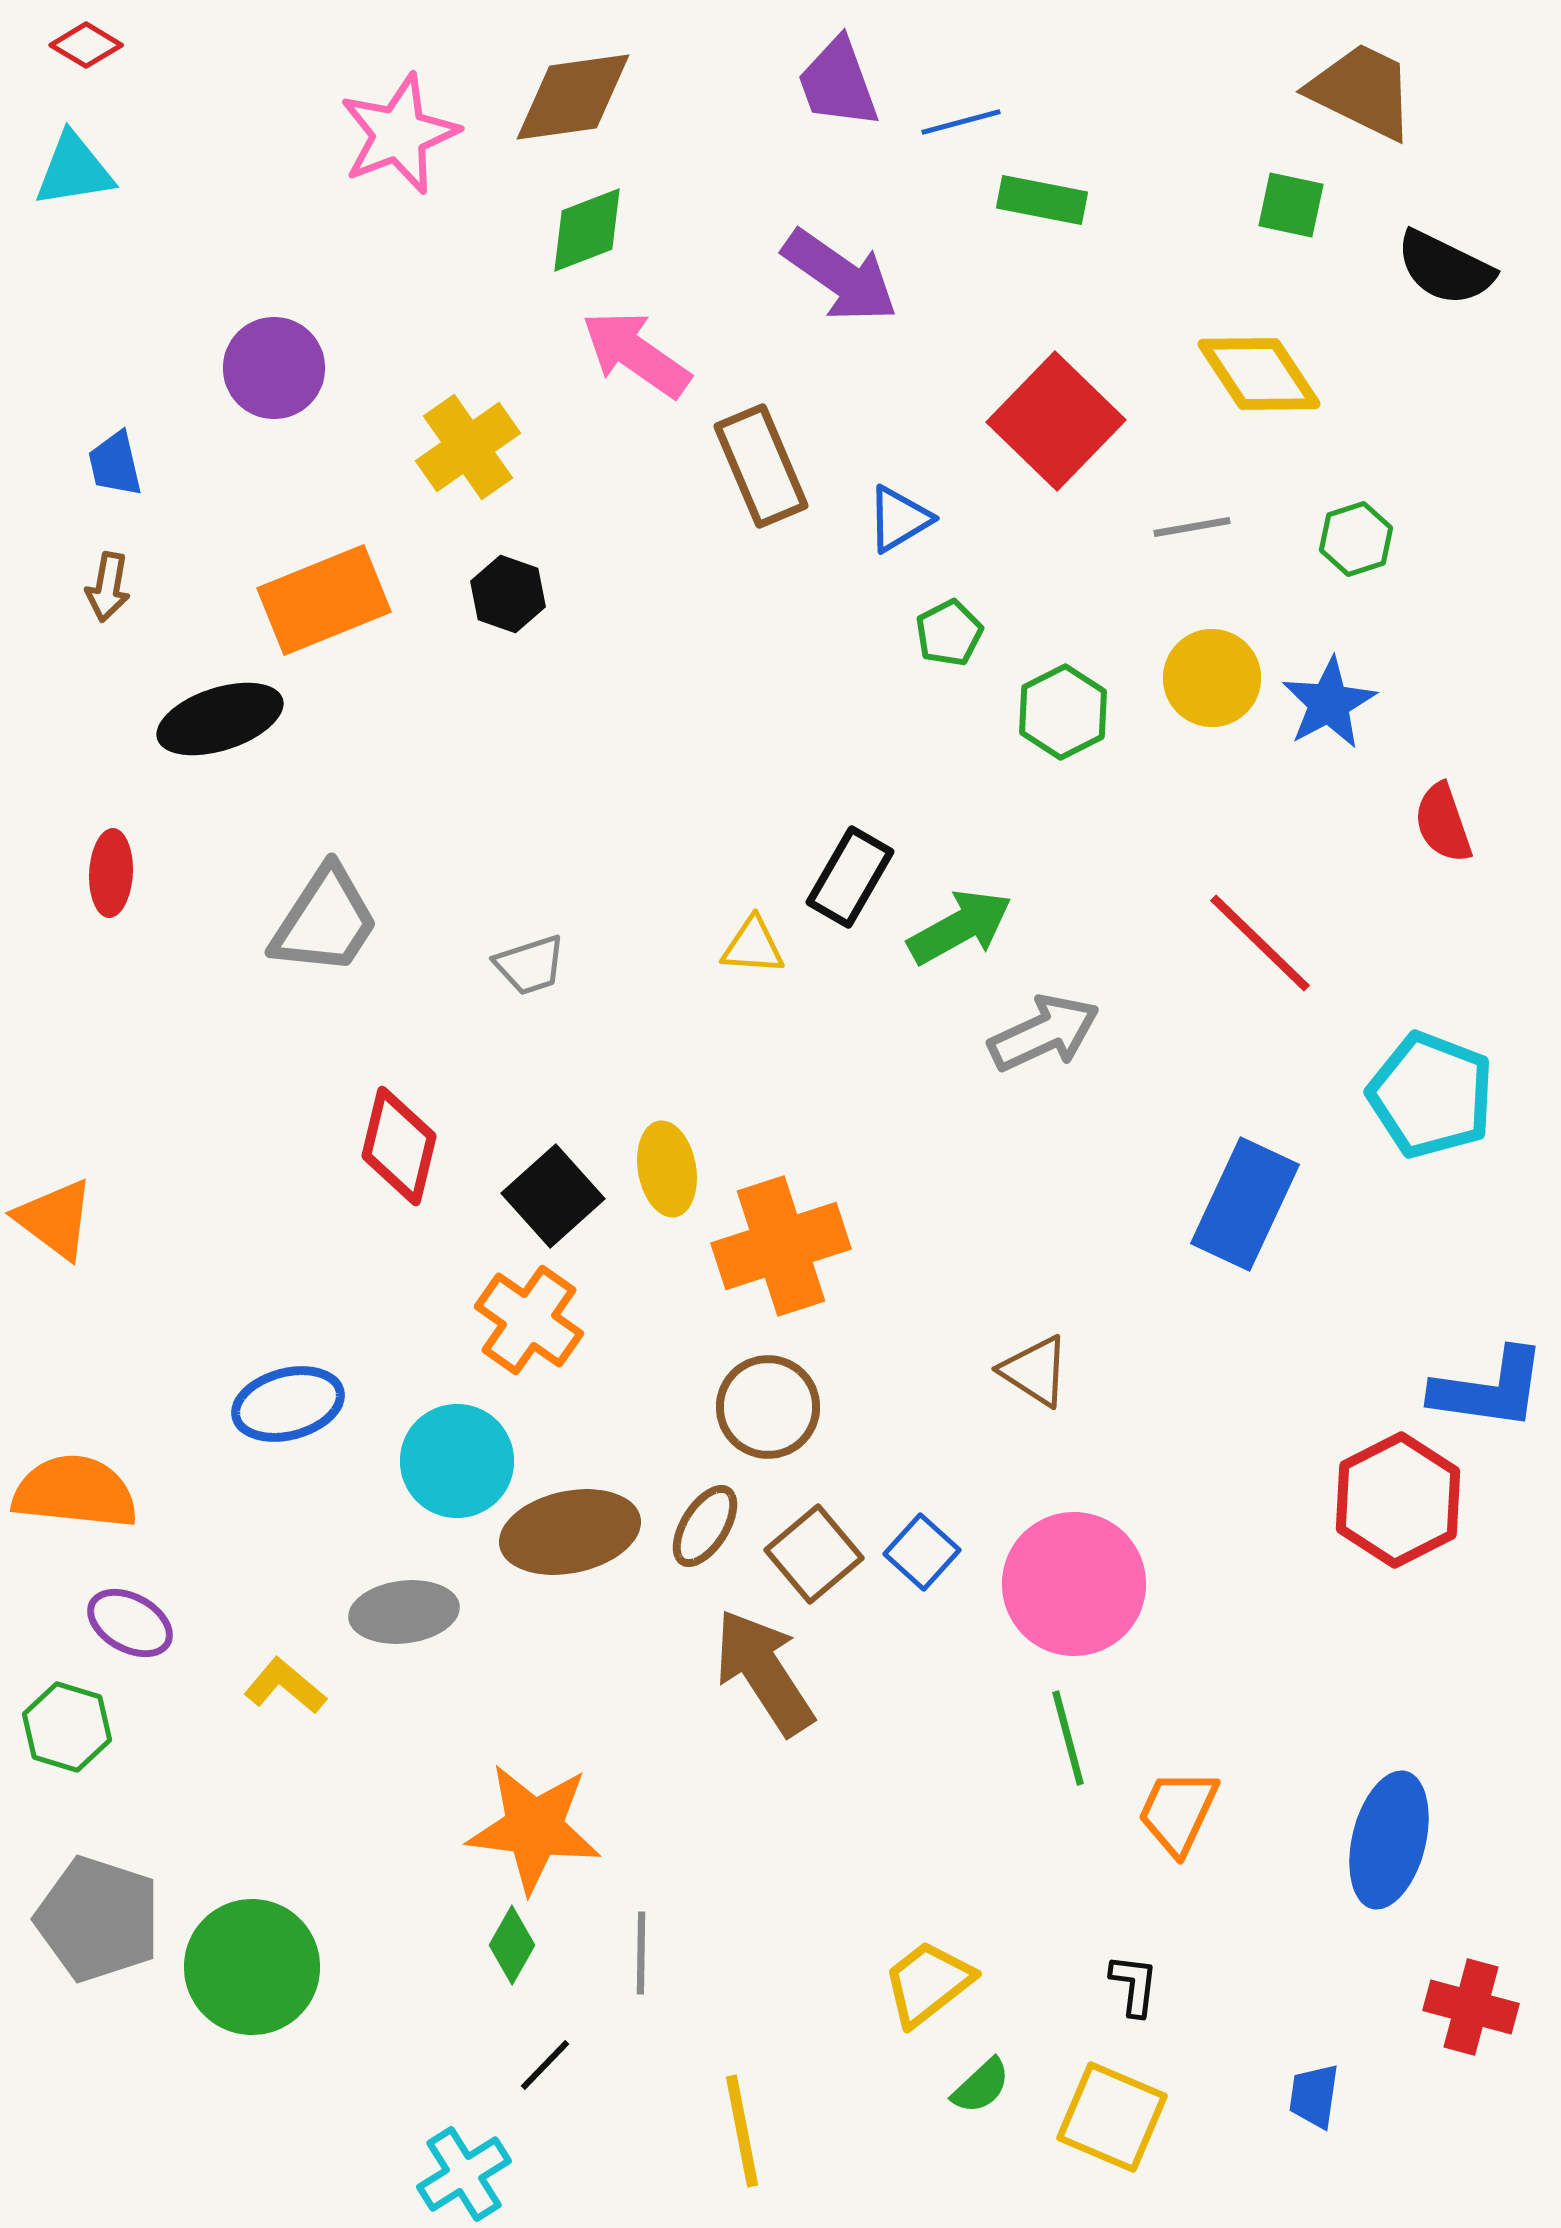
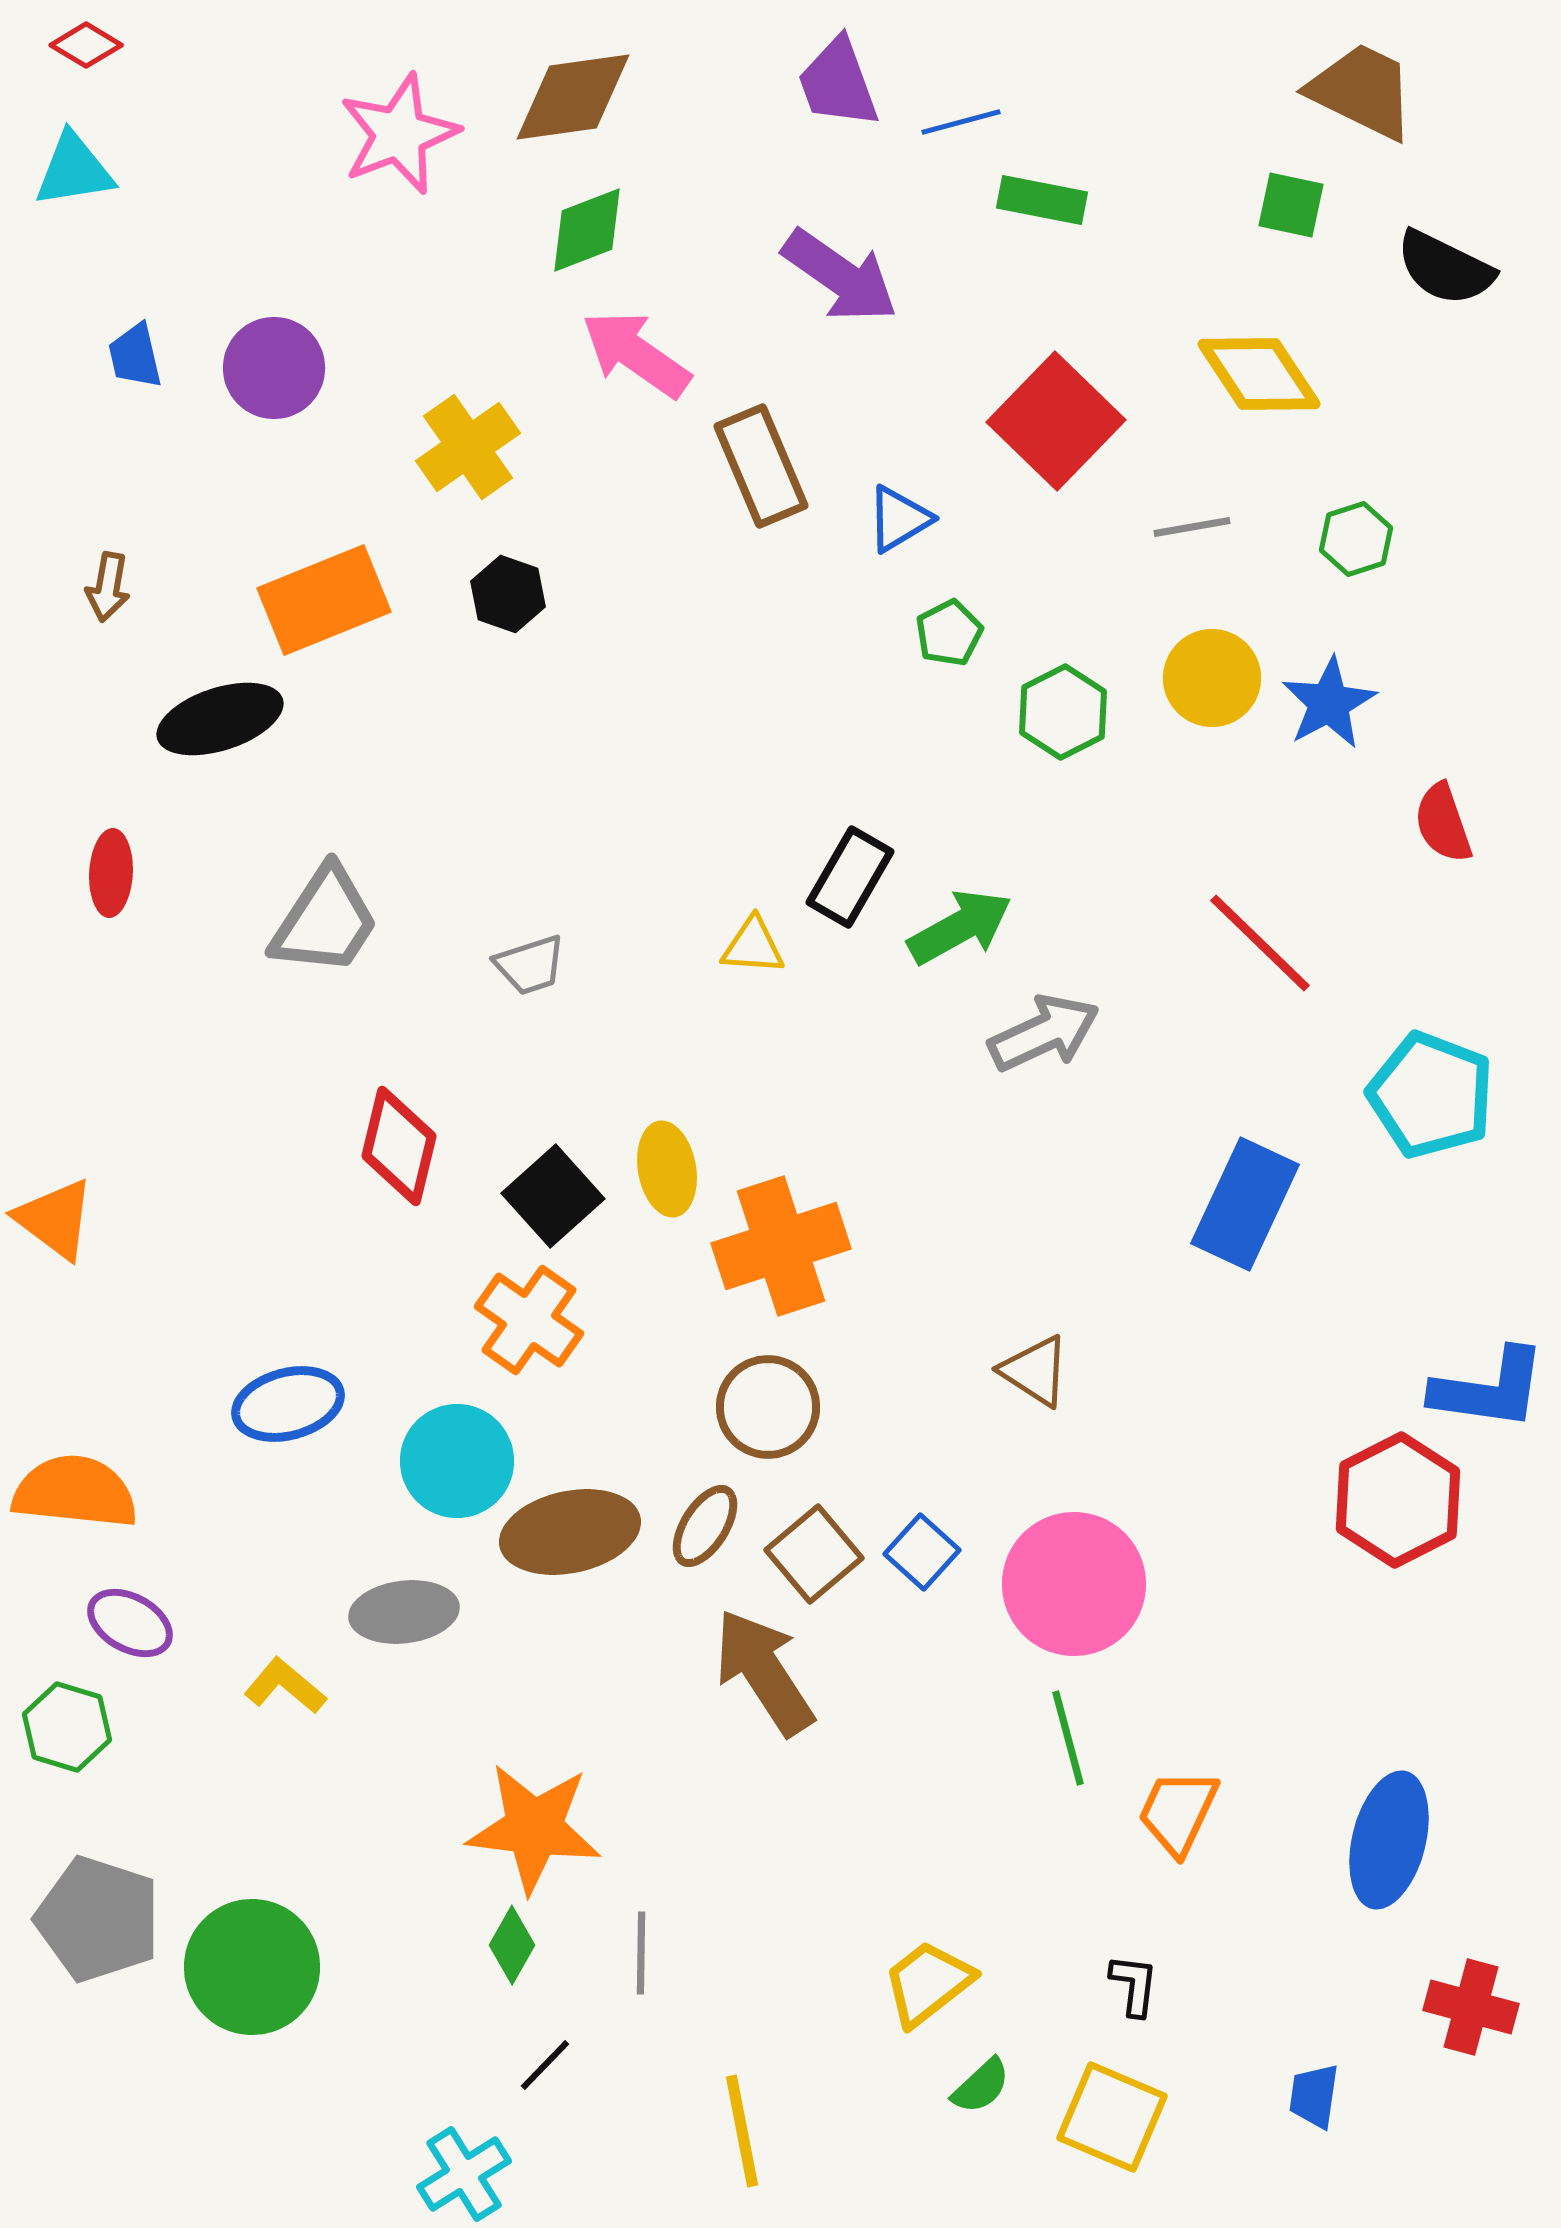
blue trapezoid at (115, 464): moved 20 px right, 108 px up
